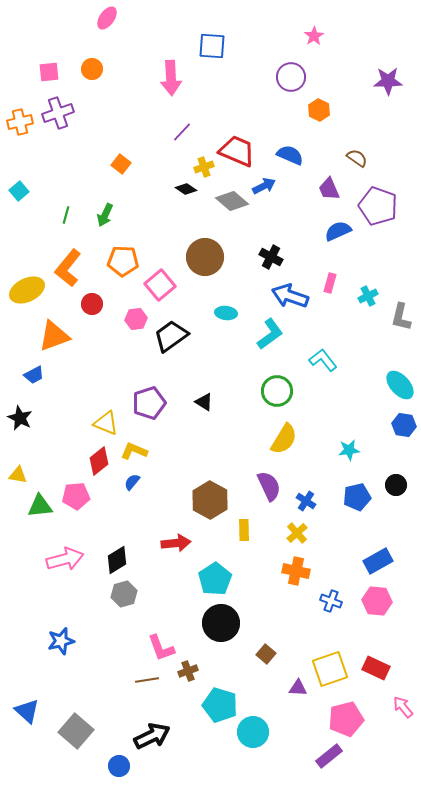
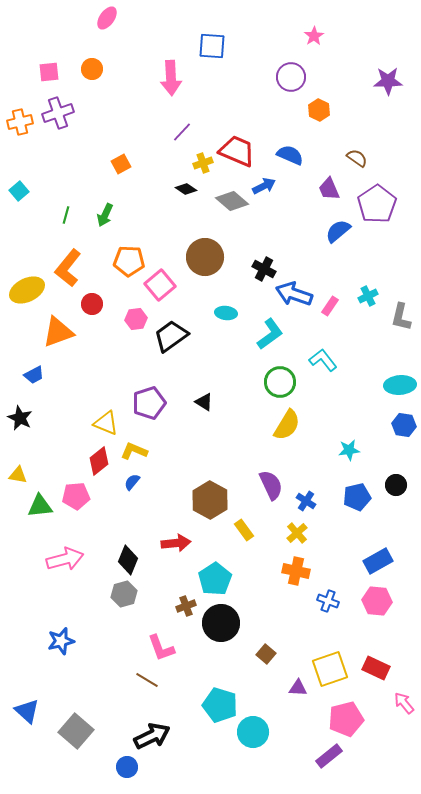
orange square at (121, 164): rotated 24 degrees clockwise
yellow cross at (204, 167): moved 1 px left, 4 px up
purple pentagon at (378, 206): moved 1 px left, 2 px up; rotated 18 degrees clockwise
blue semicircle at (338, 231): rotated 16 degrees counterclockwise
black cross at (271, 257): moved 7 px left, 12 px down
orange pentagon at (123, 261): moved 6 px right
pink rectangle at (330, 283): moved 23 px down; rotated 18 degrees clockwise
blue arrow at (290, 296): moved 4 px right, 2 px up
orange triangle at (54, 336): moved 4 px right, 4 px up
cyan ellipse at (400, 385): rotated 52 degrees counterclockwise
green circle at (277, 391): moved 3 px right, 9 px up
yellow semicircle at (284, 439): moved 3 px right, 14 px up
purple semicircle at (269, 486): moved 2 px right, 1 px up
yellow rectangle at (244, 530): rotated 35 degrees counterclockwise
black diamond at (117, 560): moved 11 px right; rotated 36 degrees counterclockwise
blue cross at (331, 601): moved 3 px left
brown cross at (188, 671): moved 2 px left, 65 px up
brown line at (147, 680): rotated 40 degrees clockwise
pink arrow at (403, 707): moved 1 px right, 4 px up
blue circle at (119, 766): moved 8 px right, 1 px down
